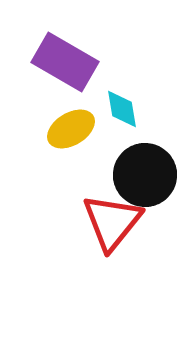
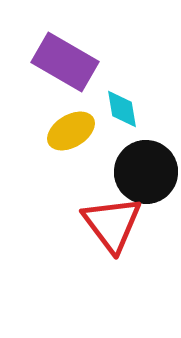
yellow ellipse: moved 2 px down
black circle: moved 1 px right, 3 px up
red triangle: moved 2 px down; rotated 16 degrees counterclockwise
